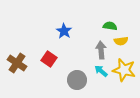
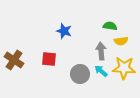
blue star: rotated 14 degrees counterclockwise
gray arrow: moved 1 px down
red square: rotated 28 degrees counterclockwise
brown cross: moved 3 px left, 3 px up
yellow star: moved 2 px up; rotated 10 degrees counterclockwise
gray circle: moved 3 px right, 6 px up
